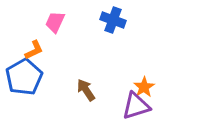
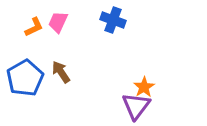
pink trapezoid: moved 3 px right
orange L-shape: moved 23 px up
blue pentagon: moved 1 px right, 1 px down
brown arrow: moved 25 px left, 18 px up
purple triangle: rotated 36 degrees counterclockwise
